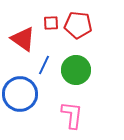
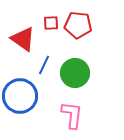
green circle: moved 1 px left, 3 px down
blue circle: moved 2 px down
